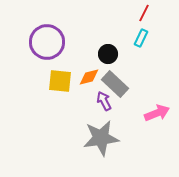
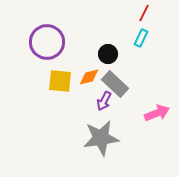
purple arrow: rotated 126 degrees counterclockwise
